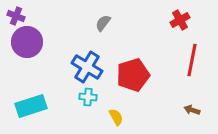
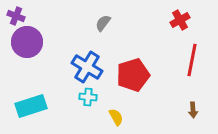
brown arrow: moved 1 px right; rotated 112 degrees counterclockwise
